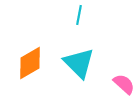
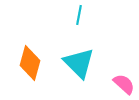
orange diamond: rotated 44 degrees counterclockwise
